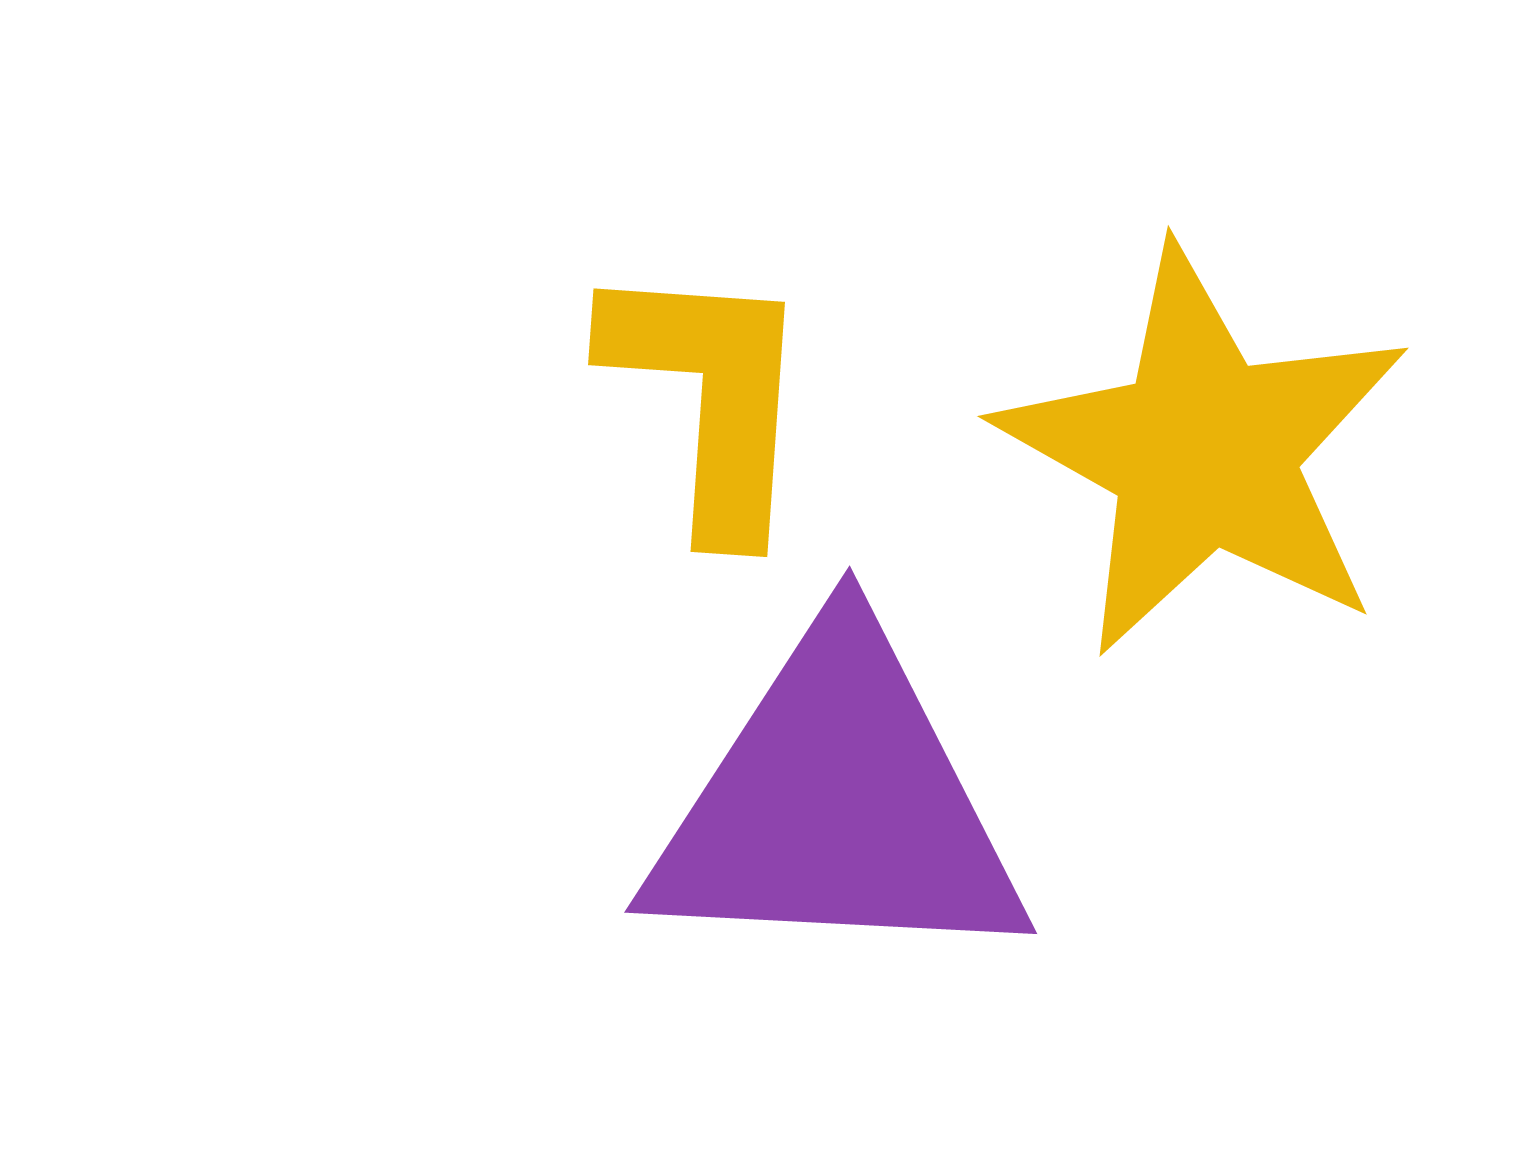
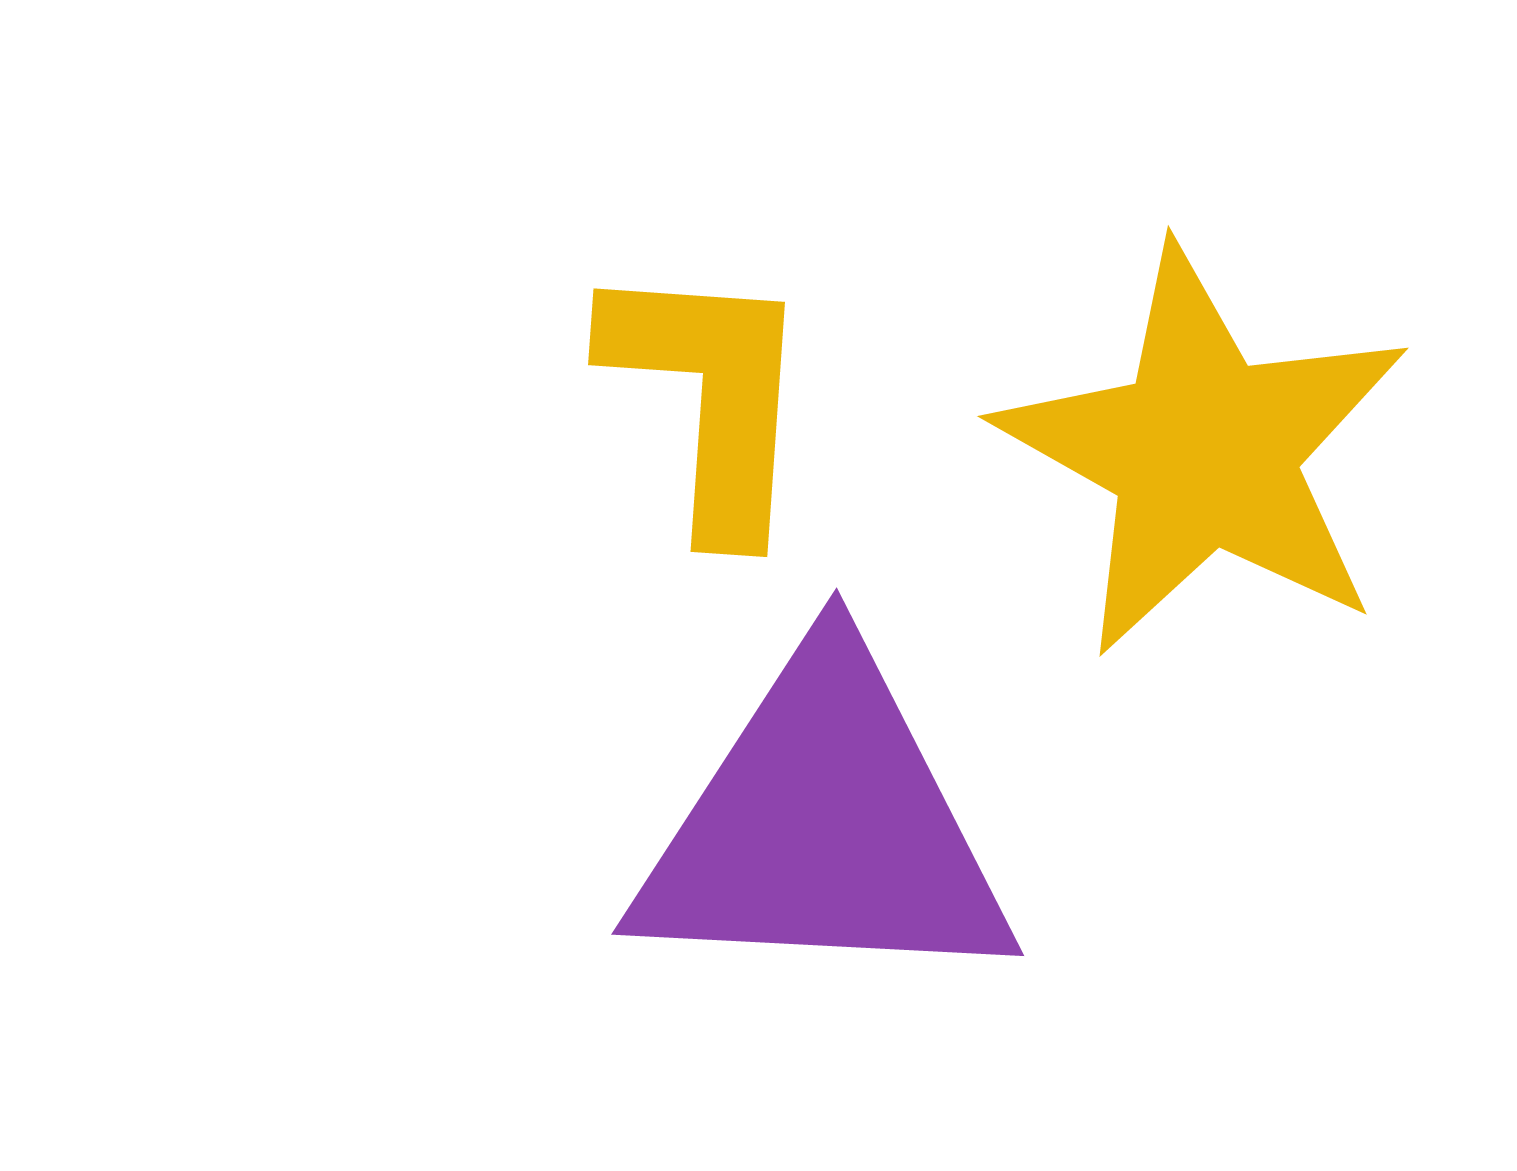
purple triangle: moved 13 px left, 22 px down
